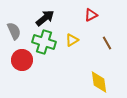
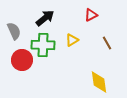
green cross: moved 1 px left, 3 px down; rotated 15 degrees counterclockwise
